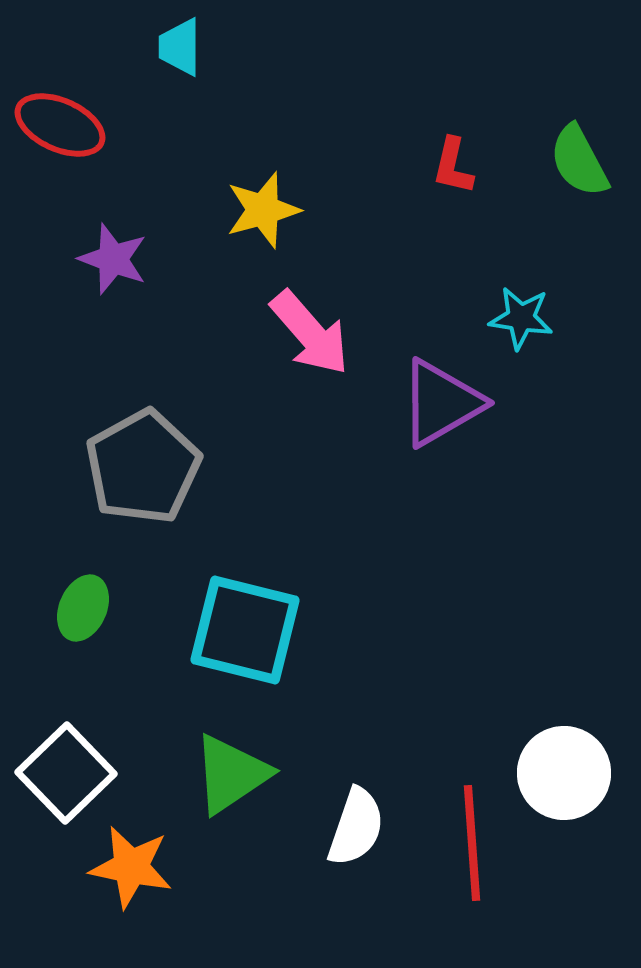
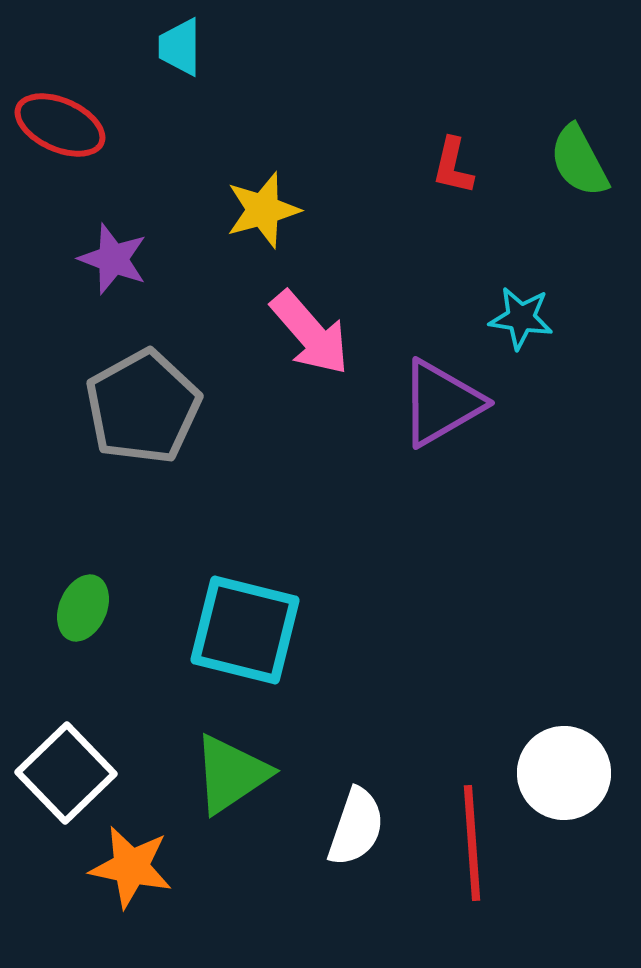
gray pentagon: moved 60 px up
